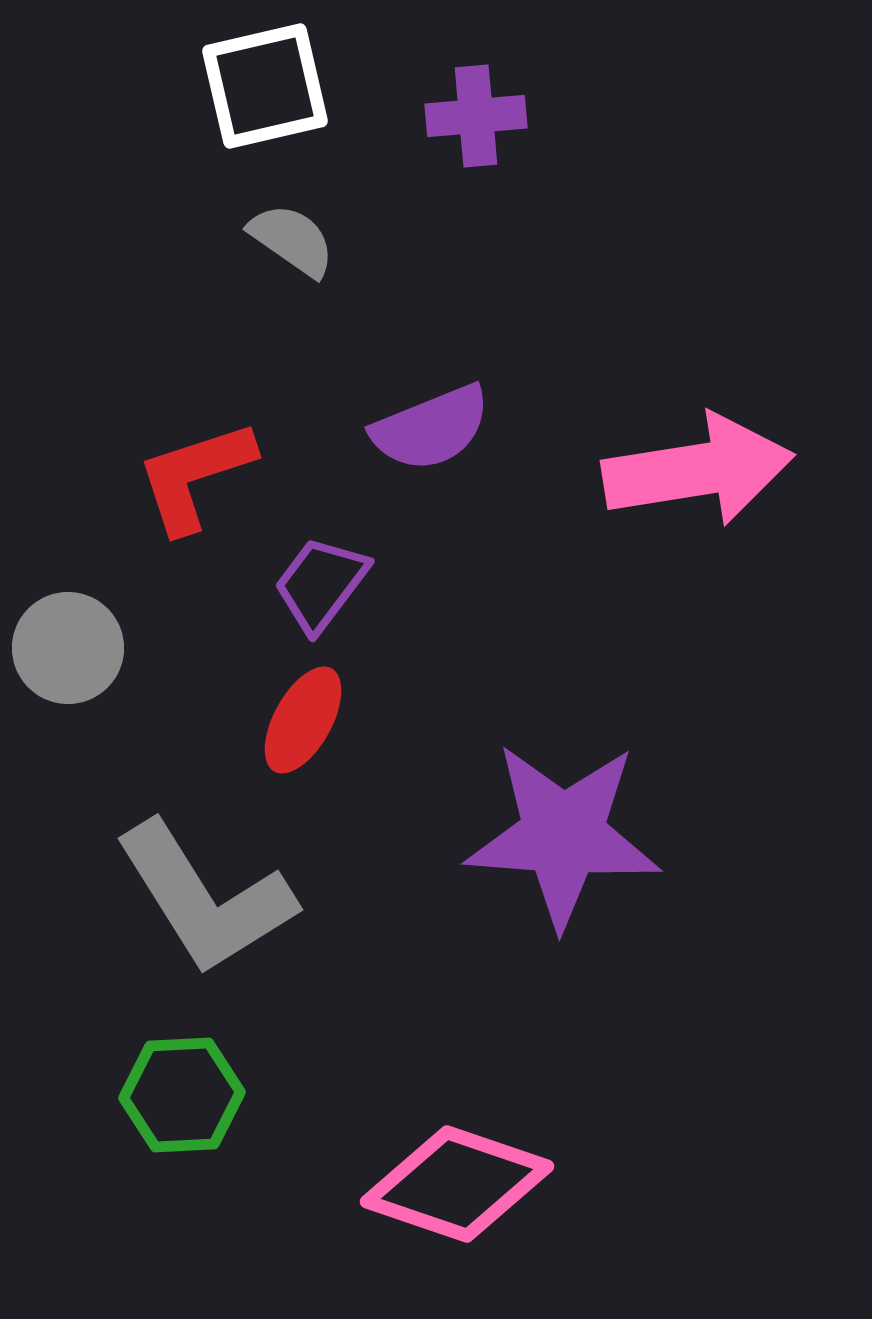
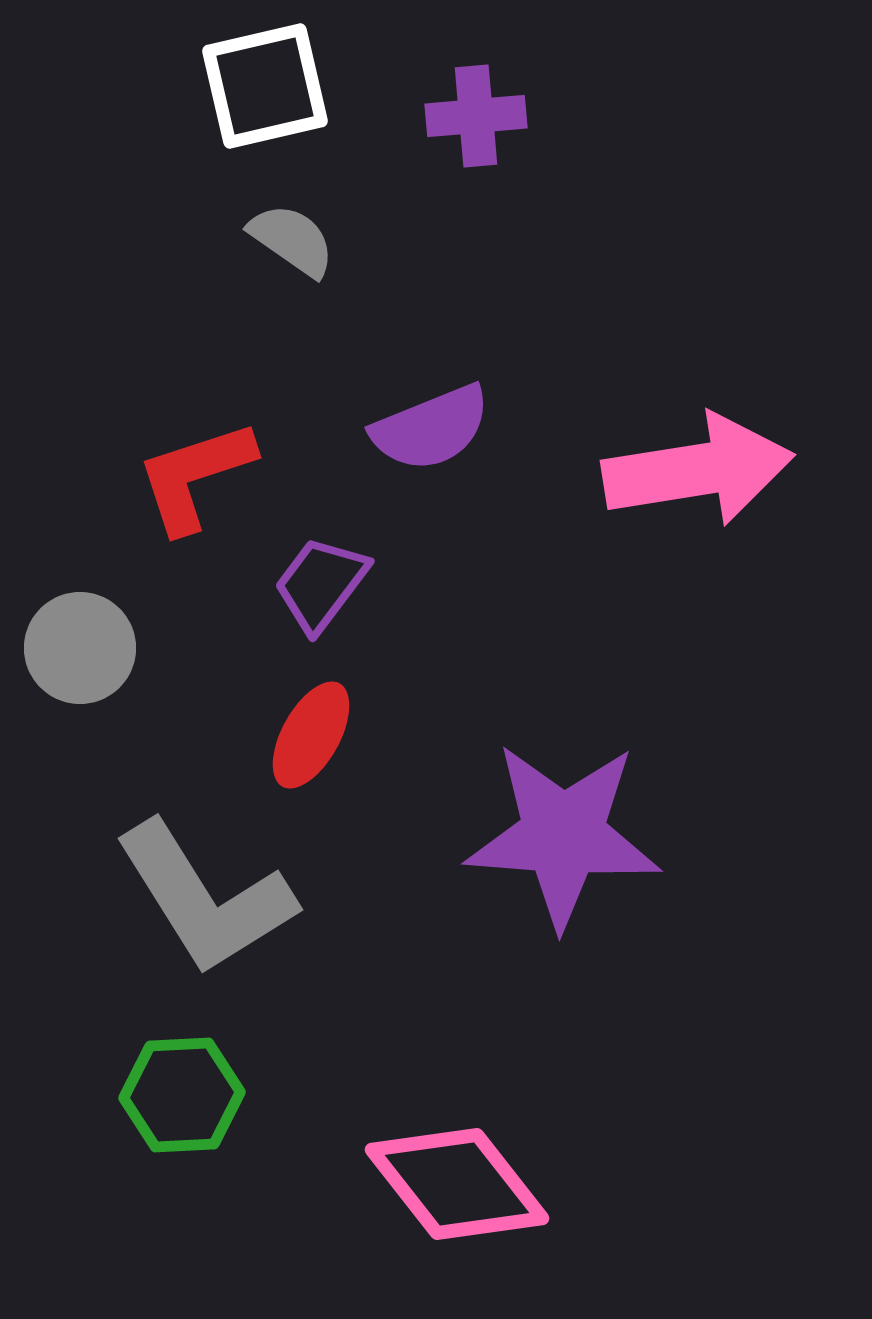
gray circle: moved 12 px right
red ellipse: moved 8 px right, 15 px down
pink diamond: rotated 33 degrees clockwise
